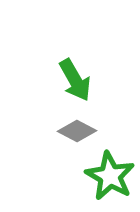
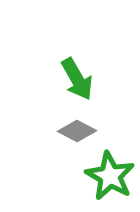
green arrow: moved 2 px right, 1 px up
